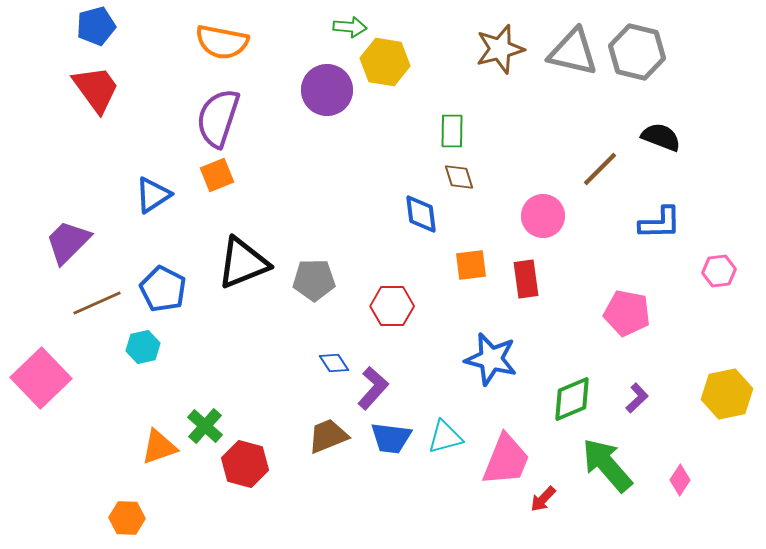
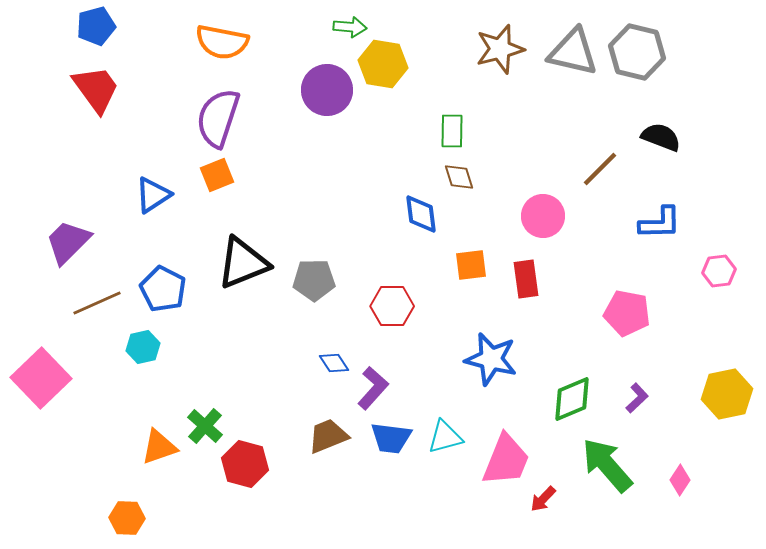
yellow hexagon at (385, 62): moved 2 px left, 2 px down
